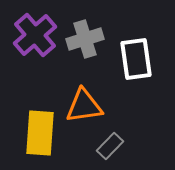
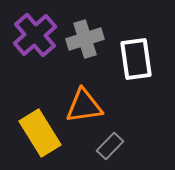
yellow rectangle: rotated 36 degrees counterclockwise
